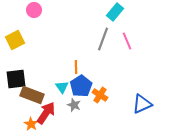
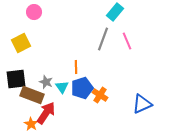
pink circle: moved 2 px down
yellow square: moved 6 px right, 3 px down
blue pentagon: moved 1 px right, 2 px down; rotated 15 degrees clockwise
gray star: moved 28 px left, 23 px up
